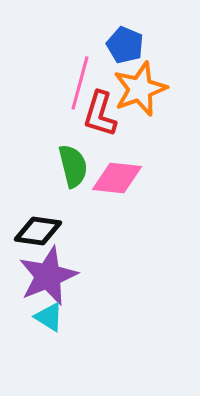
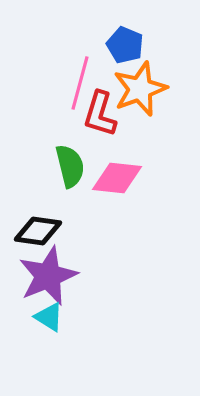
green semicircle: moved 3 px left
